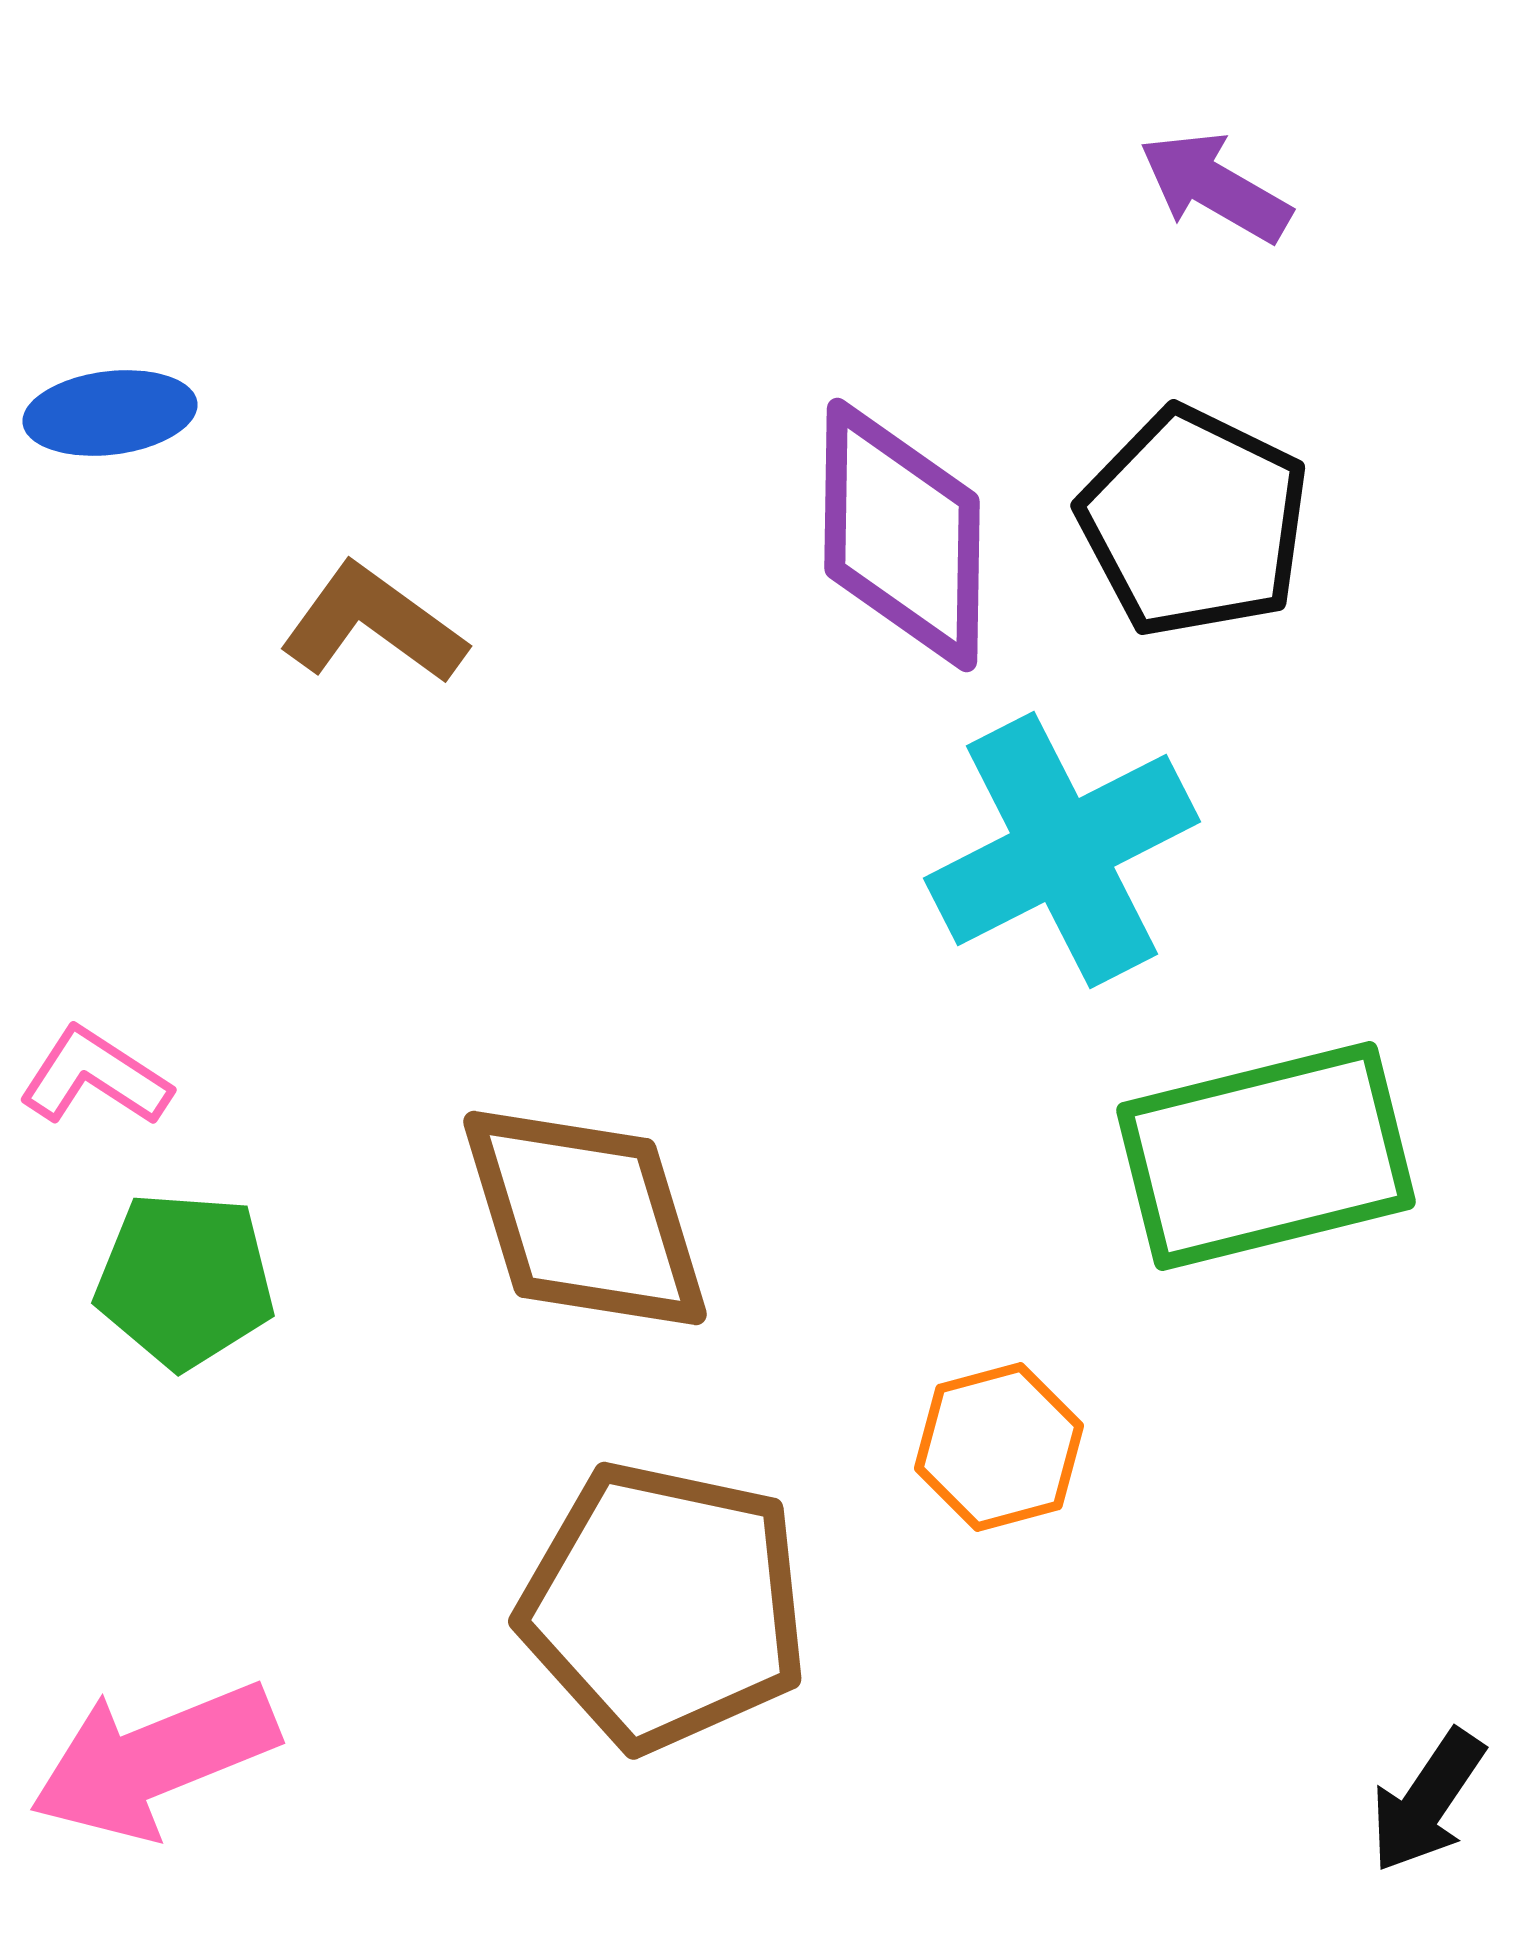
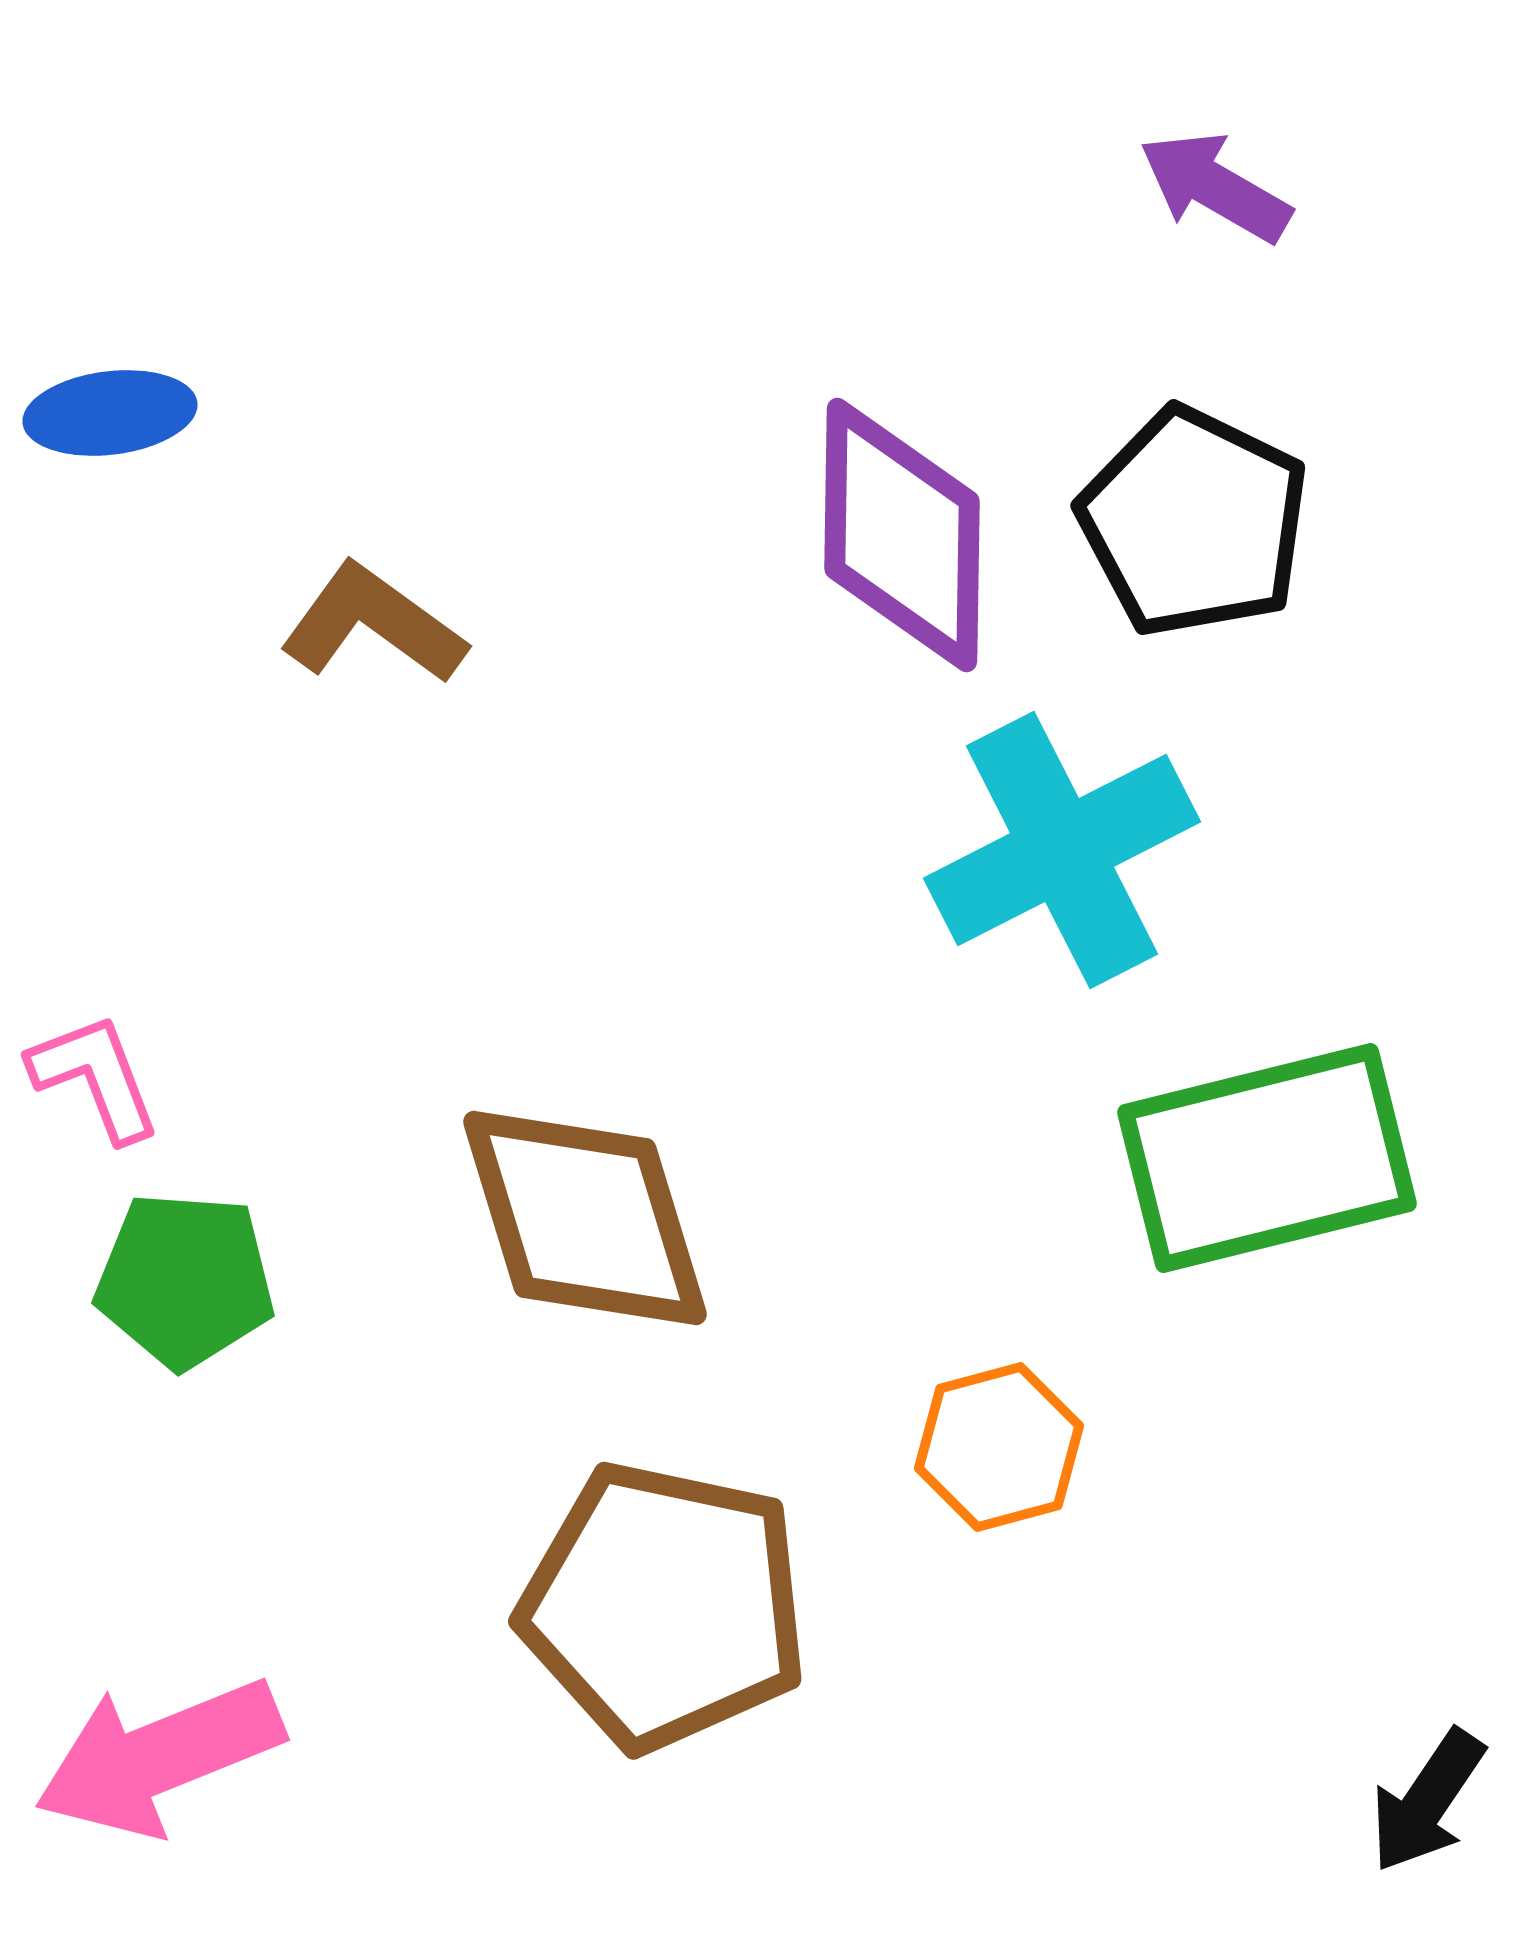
pink L-shape: rotated 36 degrees clockwise
green rectangle: moved 1 px right, 2 px down
pink arrow: moved 5 px right, 3 px up
